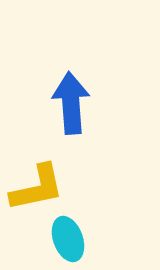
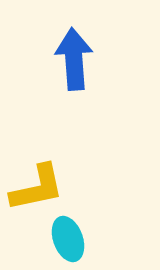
blue arrow: moved 3 px right, 44 px up
